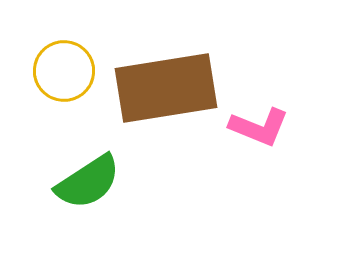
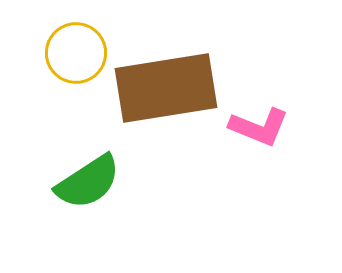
yellow circle: moved 12 px right, 18 px up
